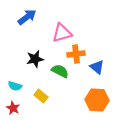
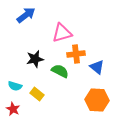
blue arrow: moved 1 px left, 2 px up
yellow rectangle: moved 4 px left, 2 px up
red star: moved 1 px down
